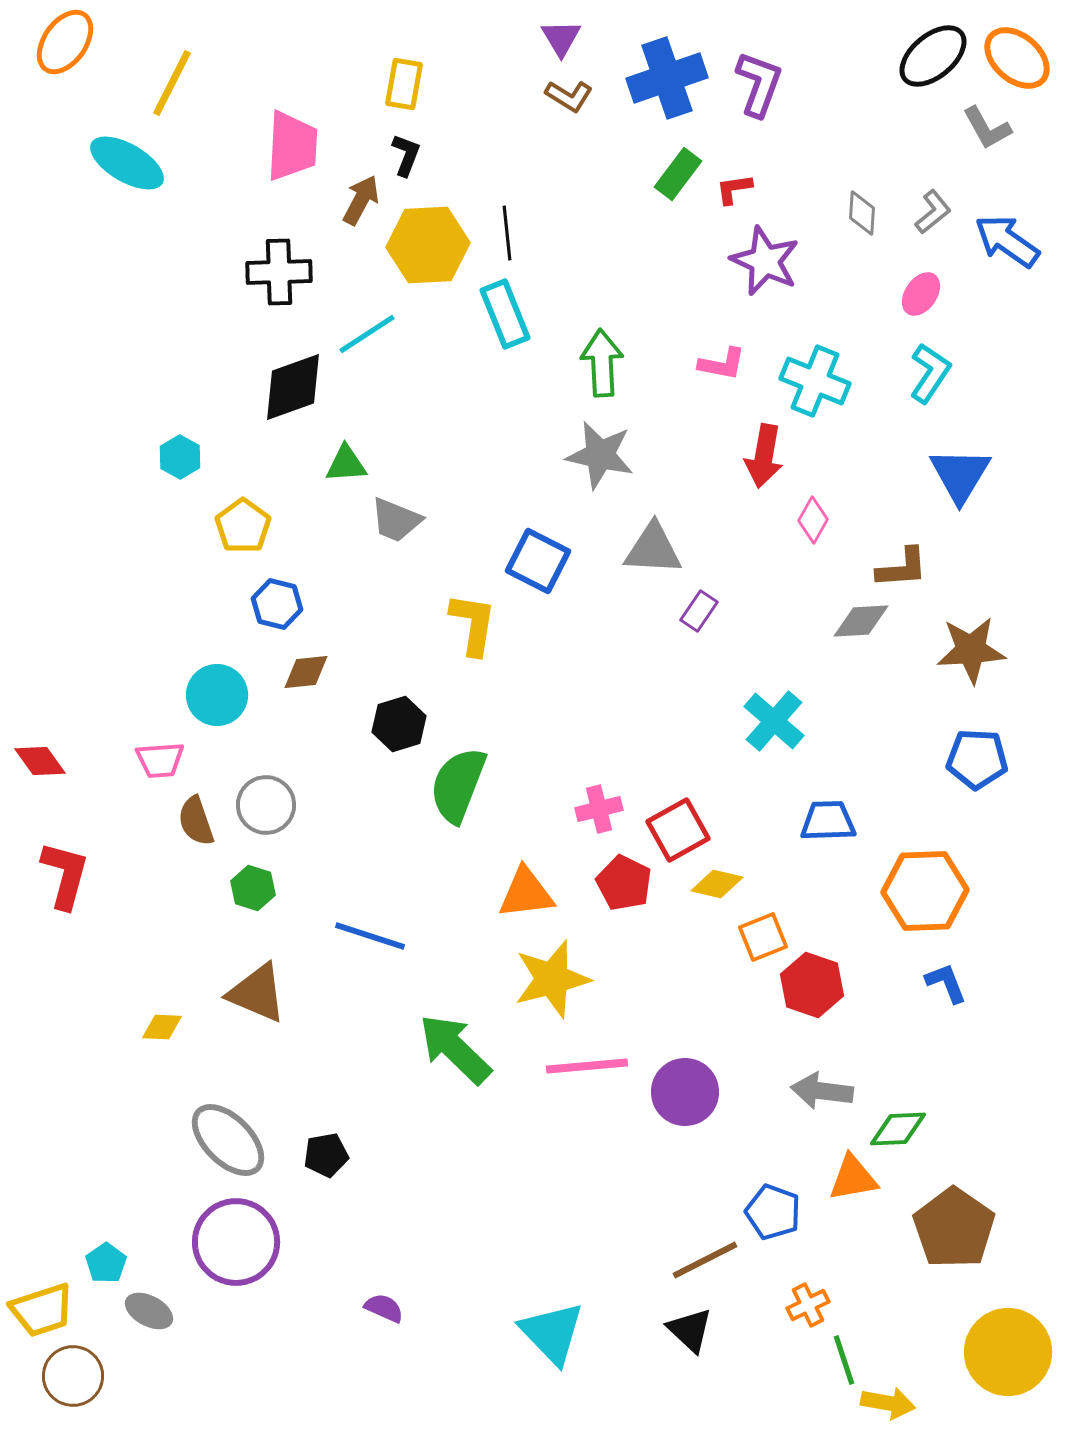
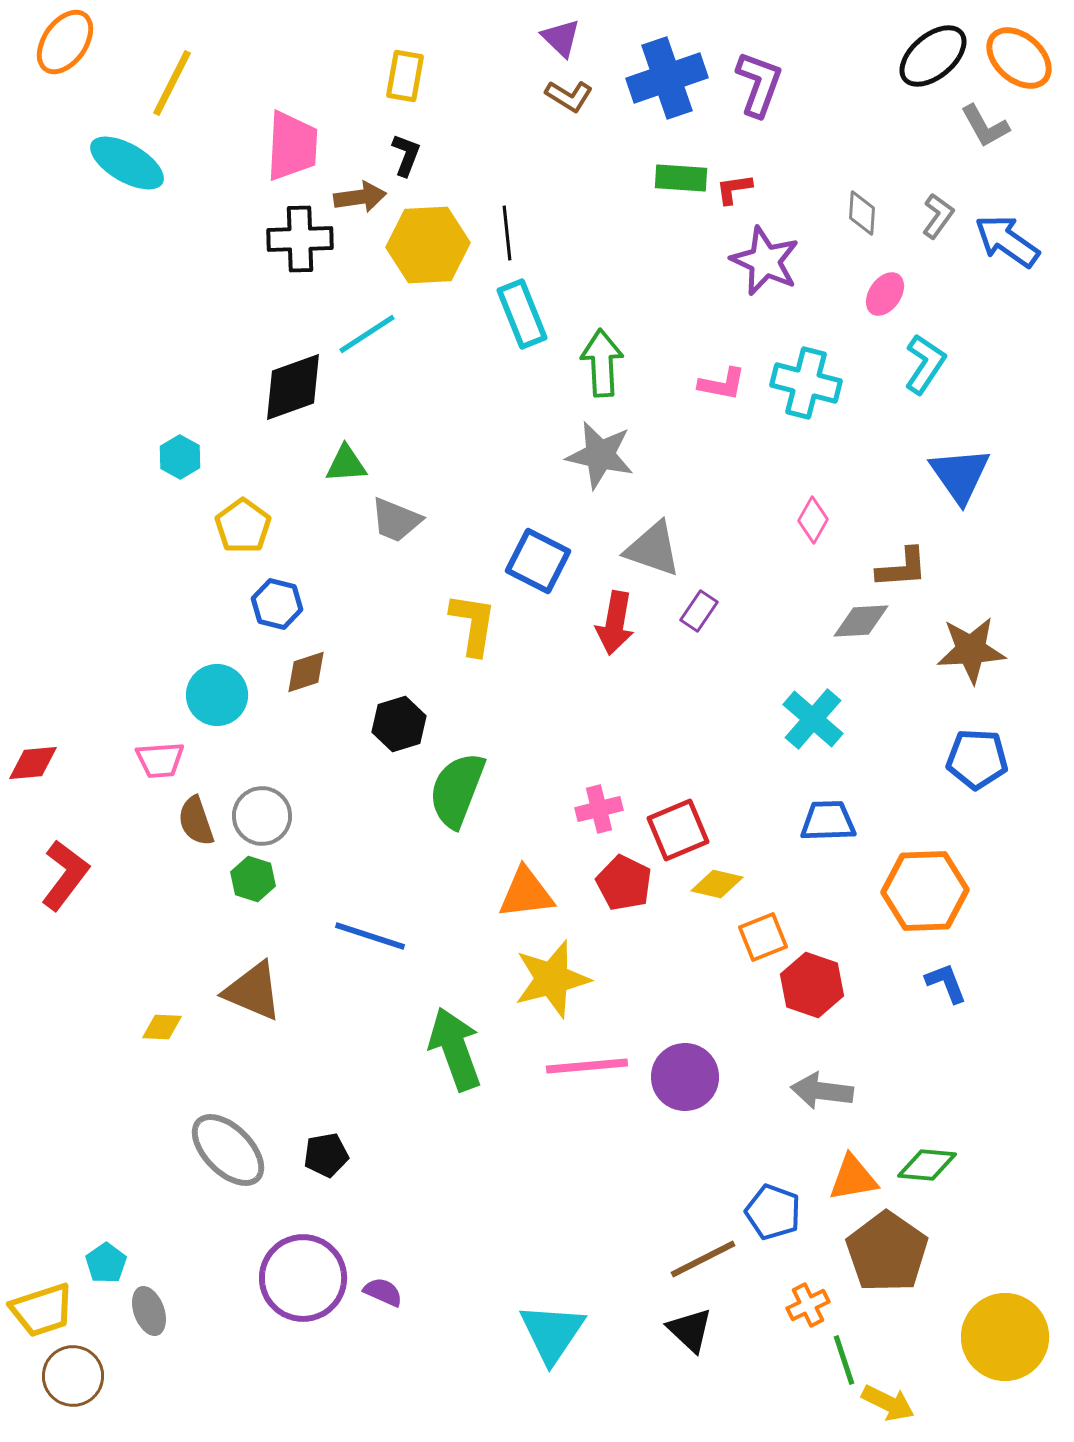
purple triangle at (561, 38): rotated 15 degrees counterclockwise
orange ellipse at (1017, 58): moved 2 px right
yellow rectangle at (404, 84): moved 1 px right, 8 px up
gray L-shape at (987, 128): moved 2 px left, 2 px up
green rectangle at (678, 174): moved 3 px right, 4 px down; rotated 57 degrees clockwise
brown arrow at (361, 200): moved 1 px left, 3 px up; rotated 54 degrees clockwise
gray L-shape at (933, 212): moved 5 px right, 4 px down; rotated 15 degrees counterclockwise
black cross at (279, 272): moved 21 px right, 33 px up
pink ellipse at (921, 294): moved 36 px left
cyan rectangle at (505, 314): moved 17 px right
pink L-shape at (722, 364): moved 20 px down
cyan L-shape at (930, 373): moved 5 px left, 9 px up
cyan cross at (815, 381): moved 9 px left, 2 px down; rotated 8 degrees counterclockwise
red arrow at (764, 456): moved 149 px left, 167 px down
blue triangle at (960, 475): rotated 6 degrees counterclockwise
gray triangle at (653, 549): rotated 16 degrees clockwise
brown diamond at (306, 672): rotated 12 degrees counterclockwise
cyan cross at (774, 721): moved 39 px right, 2 px up
red diamond at (40, 761): moved 7 px left, 2 px down; rotated 60 degrees counterclockwise
green semicircle at (458, 785): moved 1 px left, 5 px down
gray circle at (266, 805): moved 4 px left, 11 px down
red square at (678, 830): rotated 6 degrees clockwise
red L-shape at (65, 875): rotated 22 degrees clockwise
green hexagon at (253, 888): moved 9 px up
brown triangle at (257, 993): moved 4 px left, 2 px up
green arrow at (455, 1049): rotated 26 degrees clockwise
purple circle at (685, 1092): moved 15 px up
green diamond at (898, 1129): moved 29 px right, 36 px down; rotated 8 degrees clockwise
gray ellipse at (228, 1140): moved 10 px down
brown pentagon at (954, 1228): moved 67 px left, 24 px down
purple circle at (236, 1242): moved 67 px right, 36 px down
brown line at (705, 1260): moved 2 px left, 1 px up
purple semicircle at (384, 1308): moved 1 px left, 16 px up
gray ellipse at (149, 1311): rotated 42 degrees clockwise
cyan triangle at (552, 1333): rotated 18 degrees clockwise
yellow circle at (1008, 1352): moved 3 px left, 15 px up
yellow arrow at (888, 1403): rotated 16 degrees clockwise
